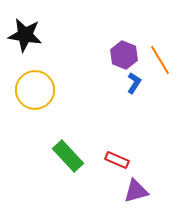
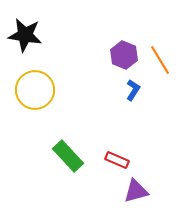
blue L-shape: moved 1 px left, 7 px down
